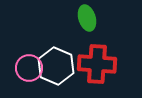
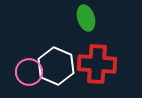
green ellipse: moved 1 px left
pink circle: moved 4 px down
